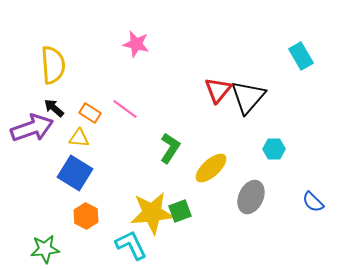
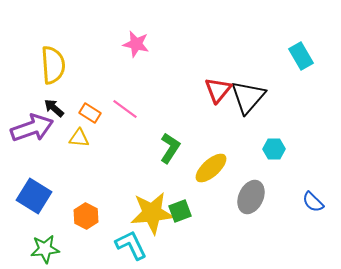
blue square: moved 41 px left, 23 px down
